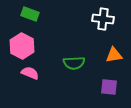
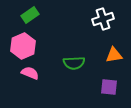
green rectangle: moved 1 px down; rotated 54 degrees counterclockwise
white cross: rotated 25 degrees counterclockwise
pink hexagon: moved 1 px right; rotated 10 degrees clockwise
